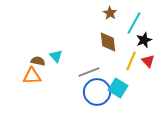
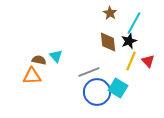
black star: moved 15 px left, 1 px down
brown semicircle: moved 1 px right, 1 px up
